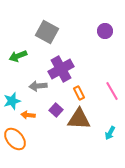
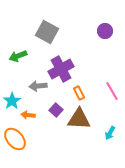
cyan star: rotated 18 degrees counterclockwise
